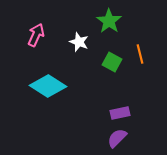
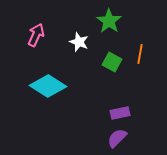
orange line: rotated 24 degrees clockwise
